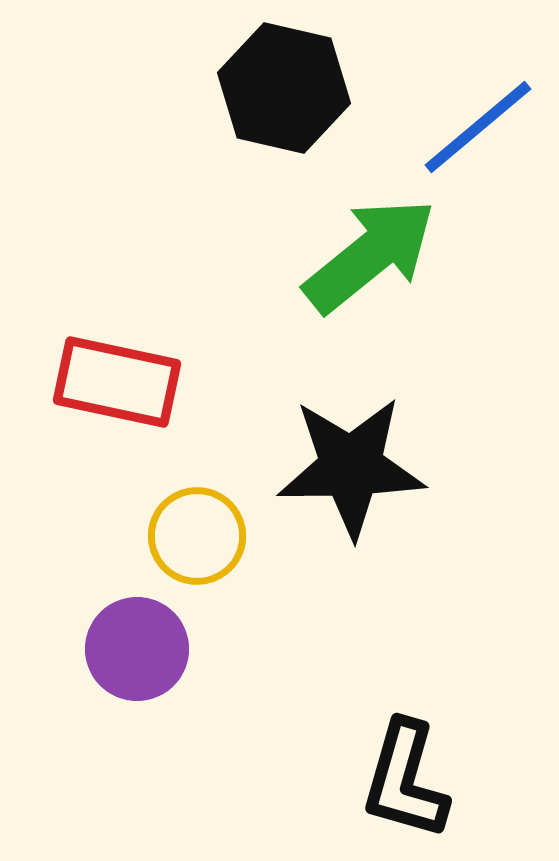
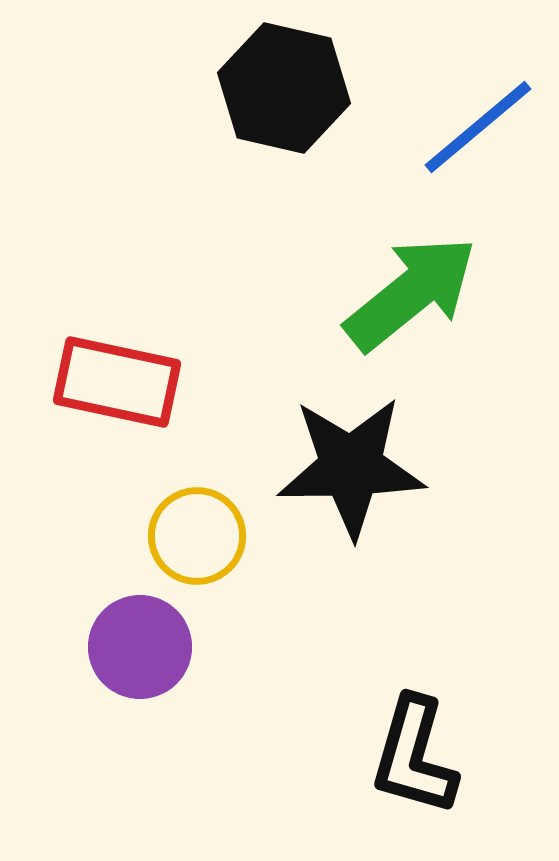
green arrow: moved 41 px right, 38 px down
purple circle: moved 3 px right, 2 px up
black L-shape: moved 9 px right, 24 px up
